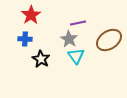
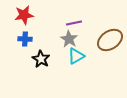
red star: moved 7 px left; rotated 24 degrees clockwise
purple line: moved 4 px left
brown ellipse: moved 1 px right
cyan triangle: rotated 36 degrees clockwise
